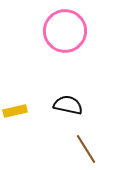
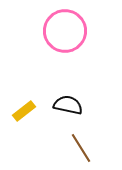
yellow rectangle: moved 9 px right; rotated 25 degrees counterclockwise
brown line: moved 5 px left, 1 px up
